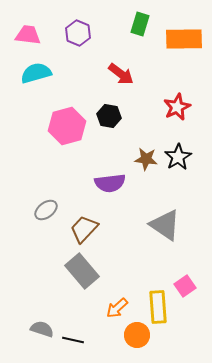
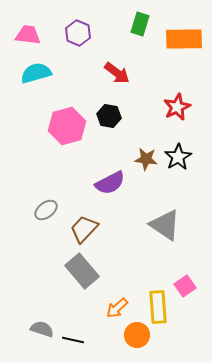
red arrow: moved 4 px left, 1 px up
purple semicircle: rotated 20 degrees counterclockwise
